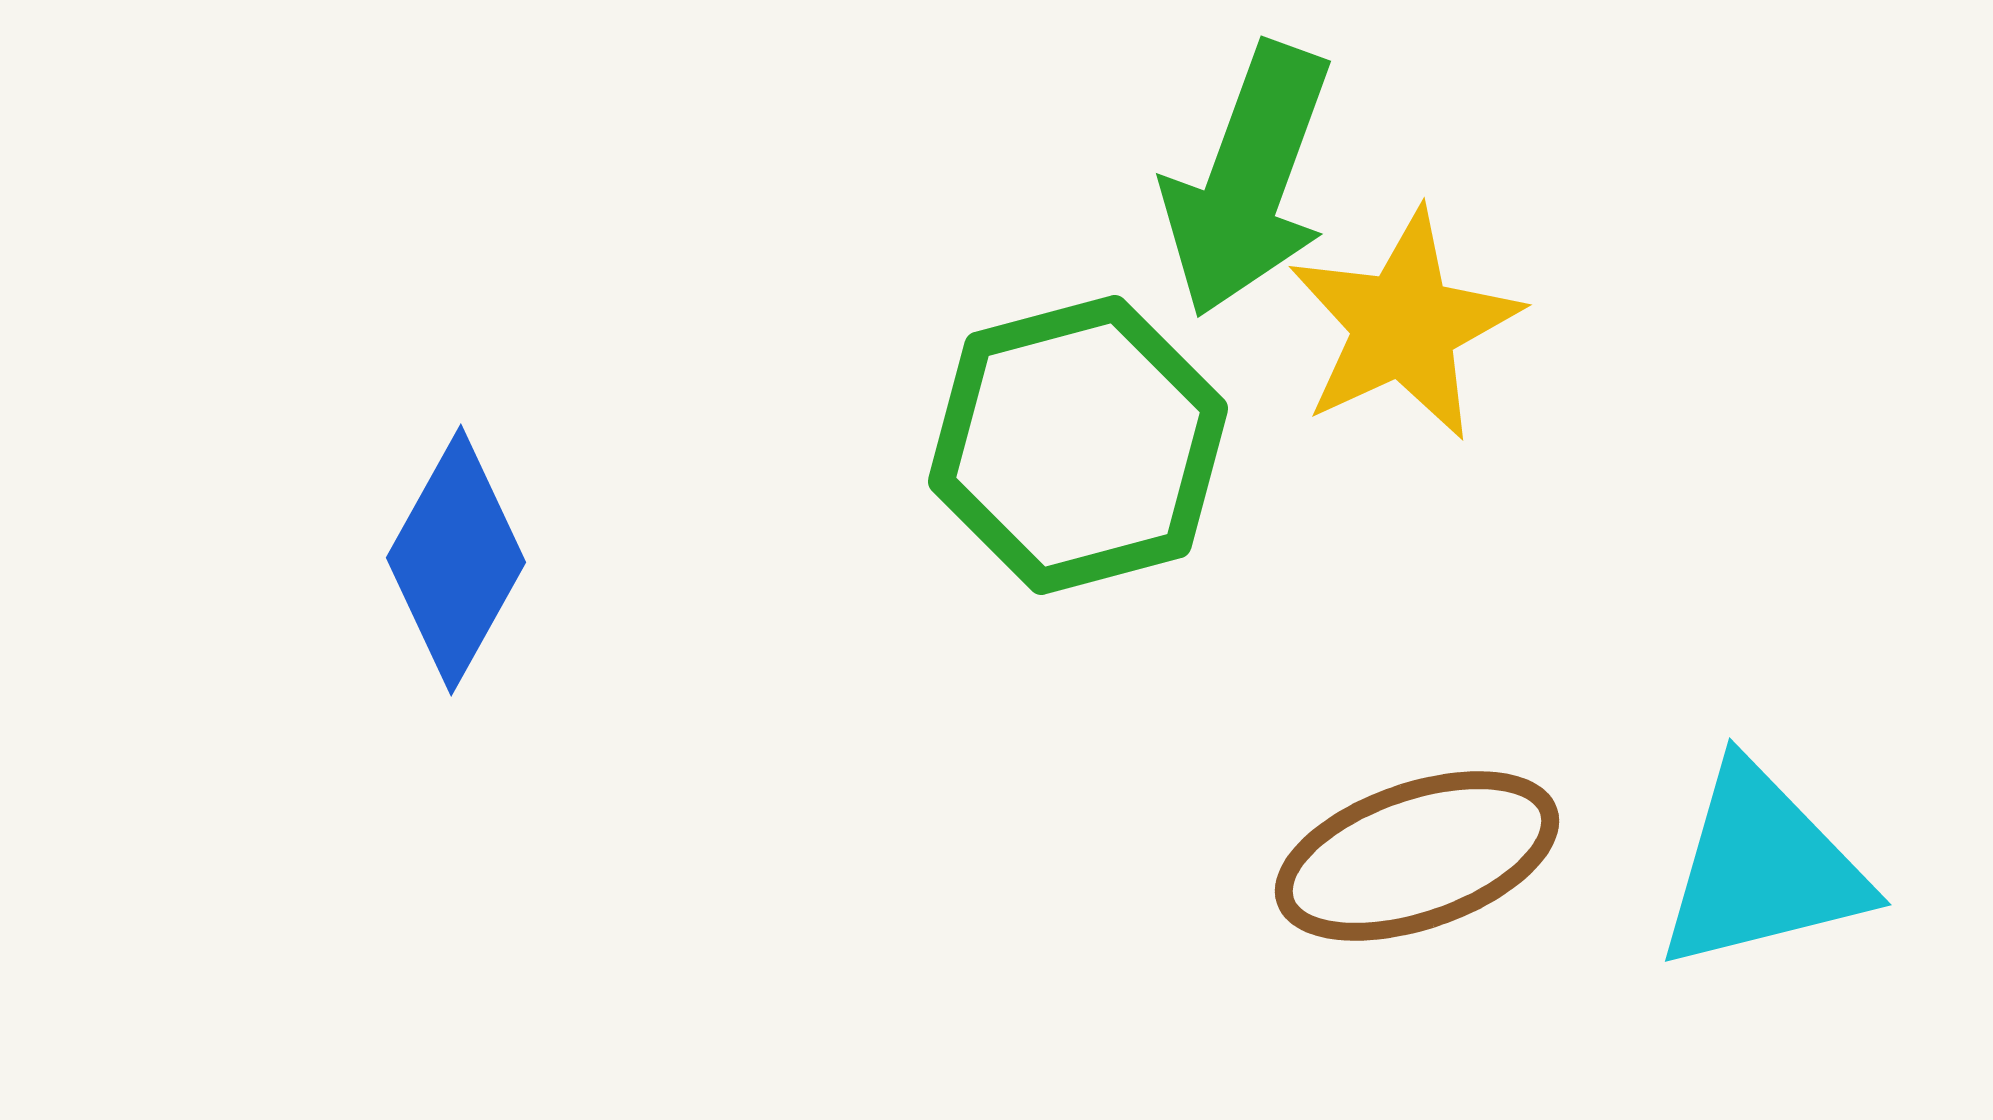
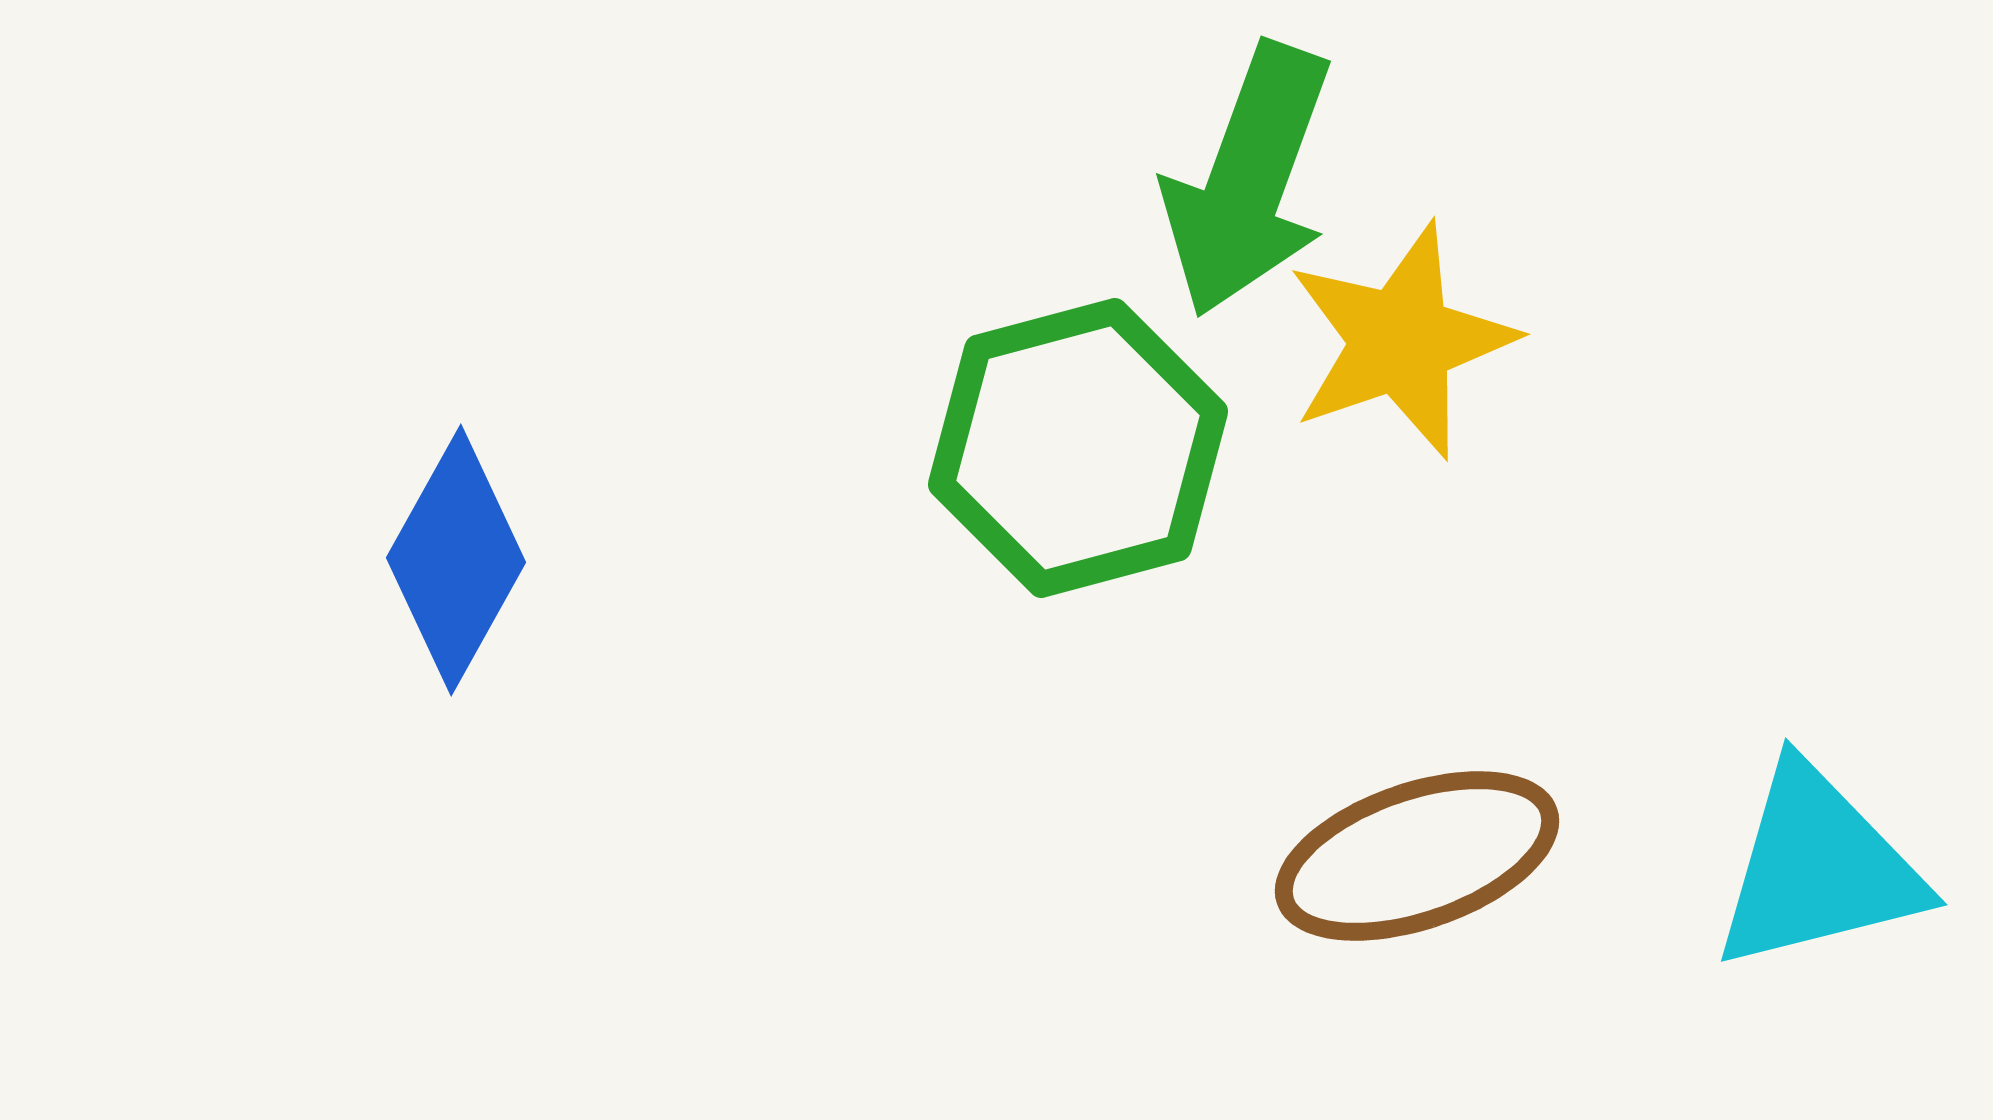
yellow star: moved 3 px left, 16 px down; rotated 6 degrees clockwise
green hexagon: moved 3 px down
cyan triangle: moved 56 px right
